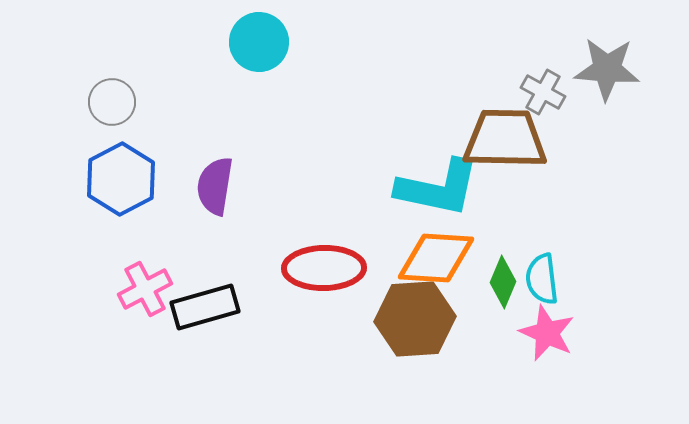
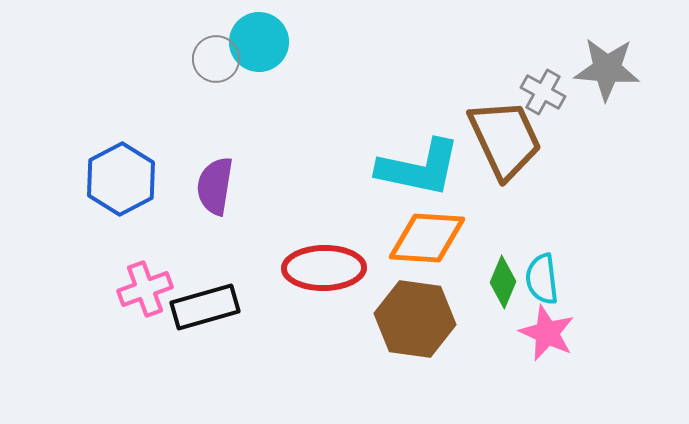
gray circle: moved 104 px right, 43 px up
brown trapezoid: rotated 64 degrees clockwise
cyan L-shape: moved 19 px left, 20 px up
orange diamond: moved 9 px left, 20 px up
pink cross: rotated 8 degrees clockwise
brown hexagon: rotated 12 degrees clockwise
